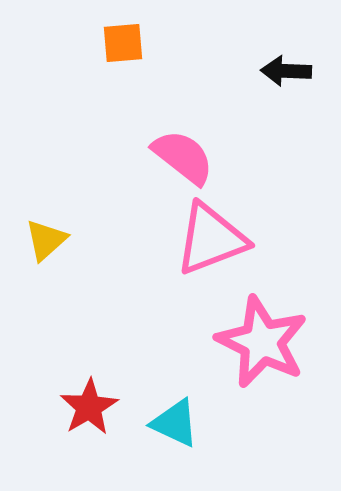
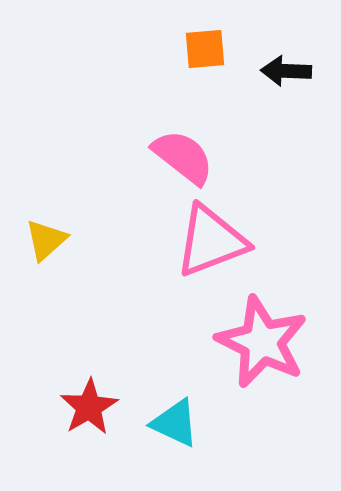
orange square: moved 82 px right, 6 px down
pink triangle: moved 2 px down
